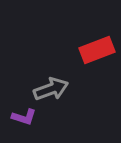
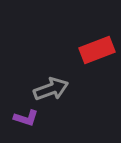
purple L-shape: moved 2 px right, 1 px down
